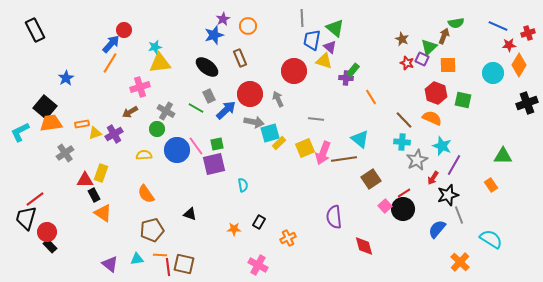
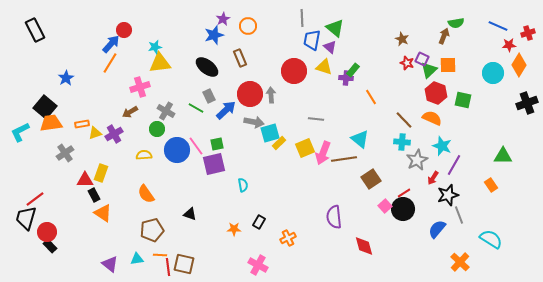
green triangle at (429, 47): moved 23 px down
yellow triangle at (324, 61): moved 6 px down
gray arrow at (278, 99): moved 7 px left, 4 px up; rotated 21 degrees clockwise
